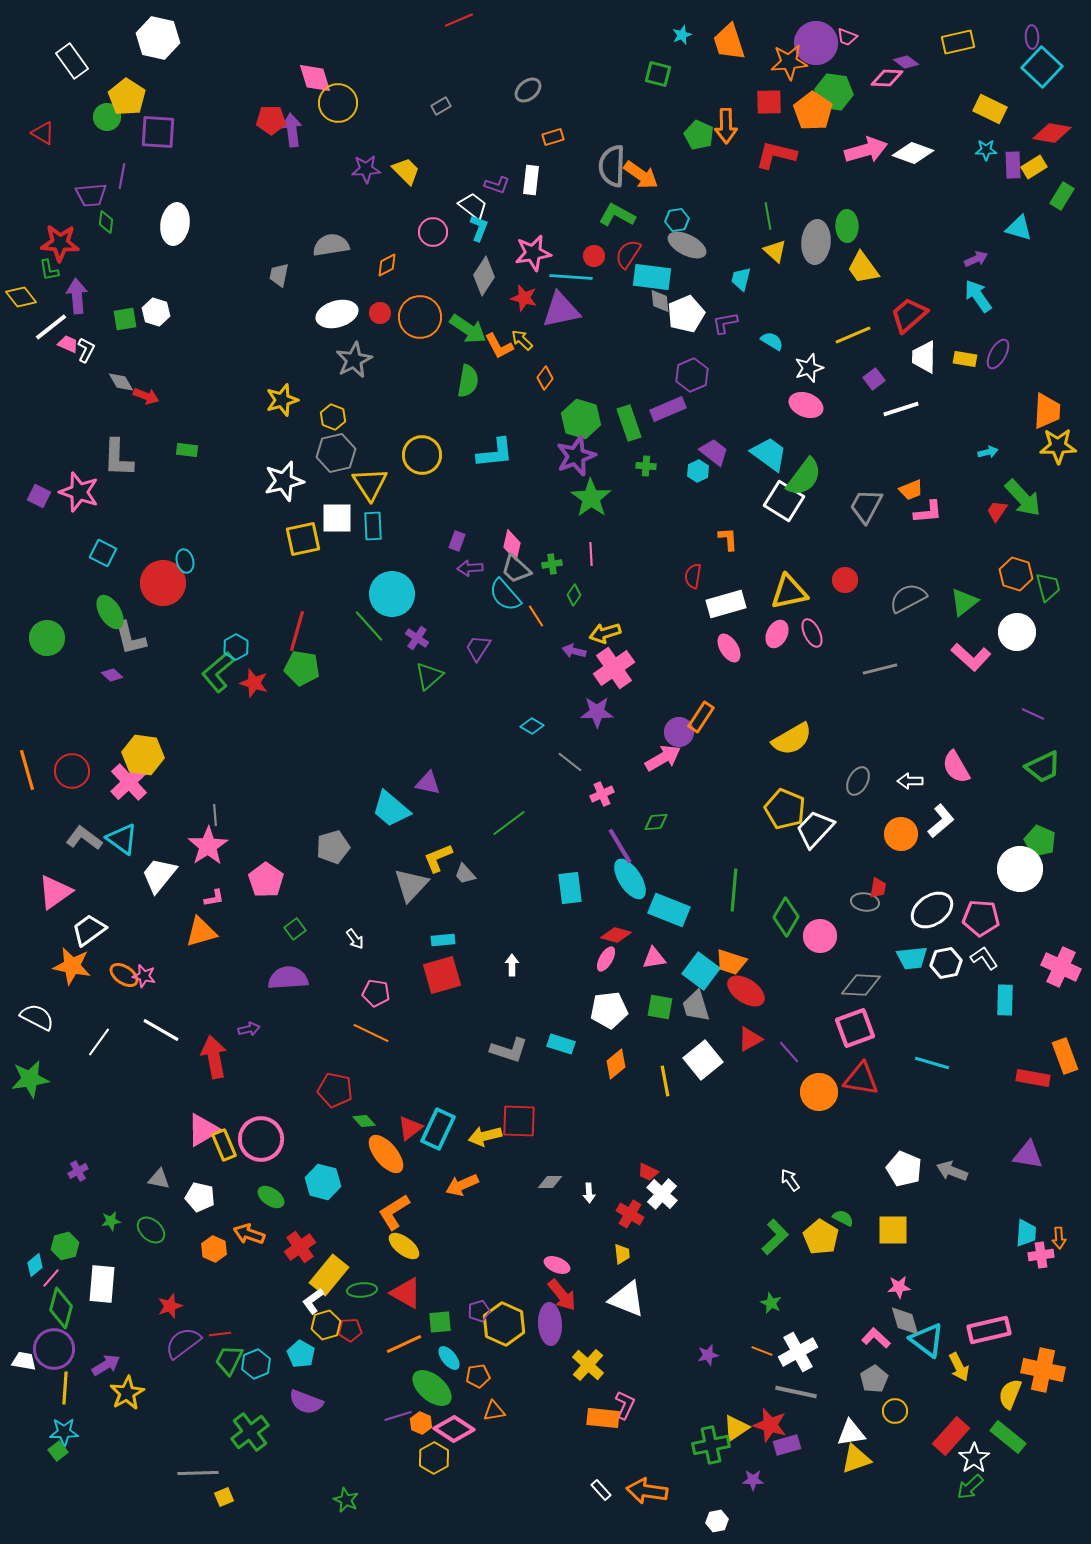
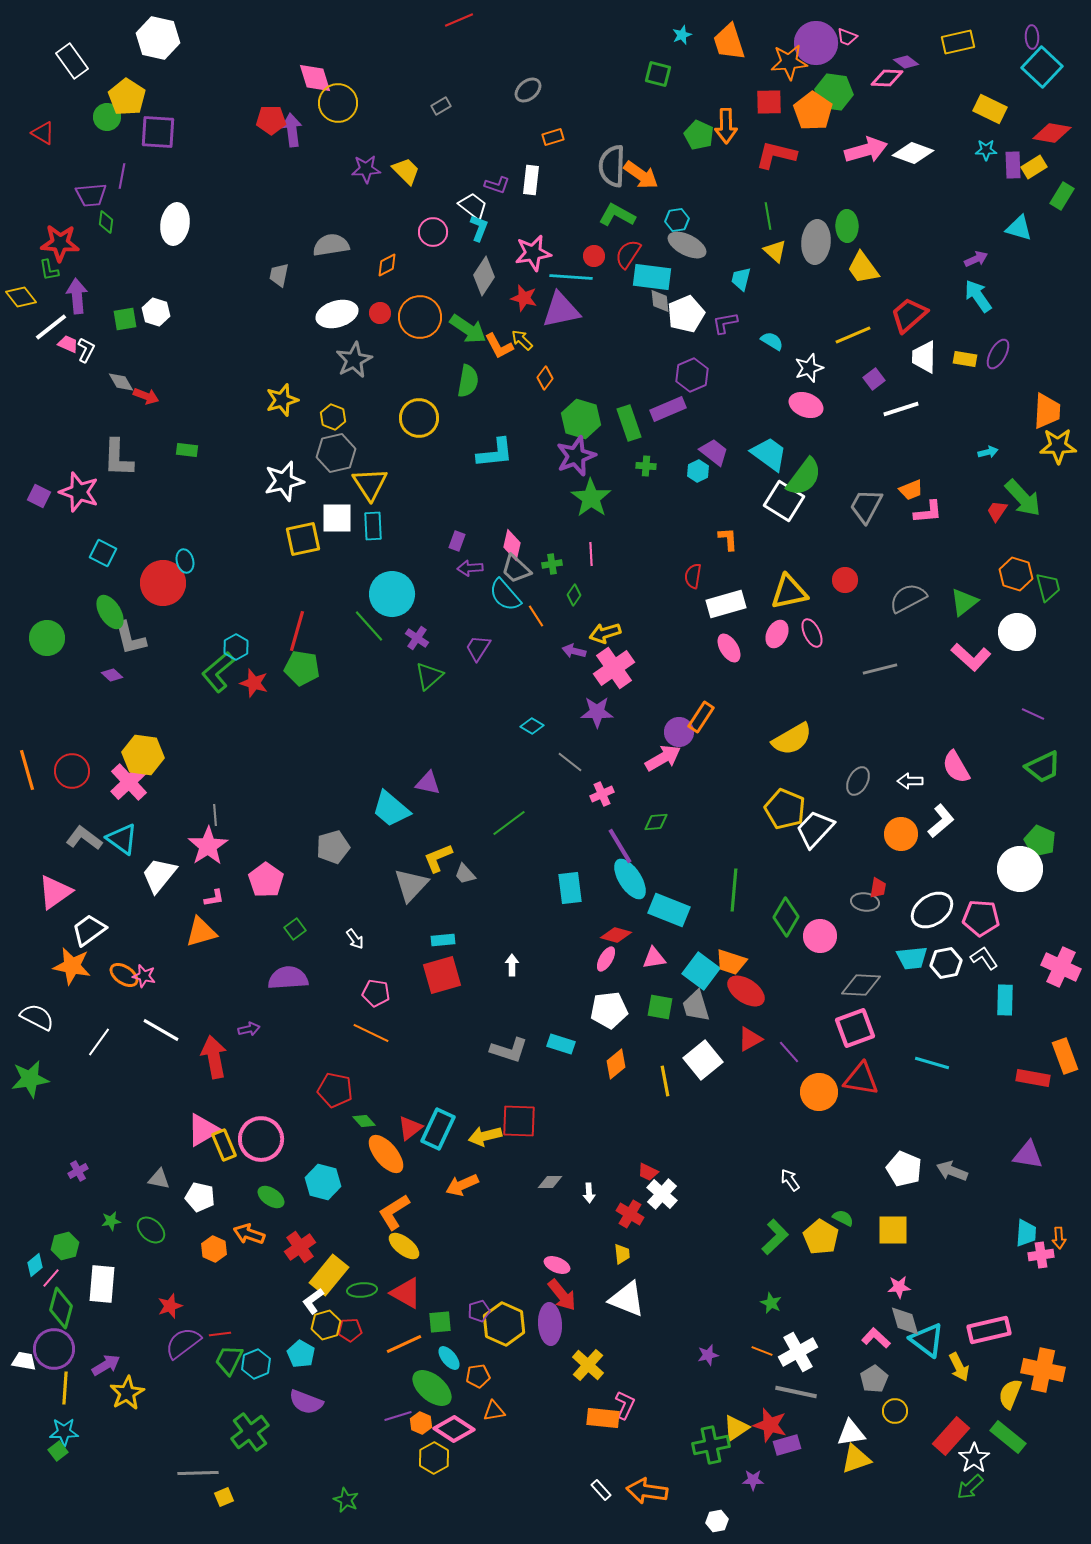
yellow circle at (422, 455): moved 3 px left, 37 px up
